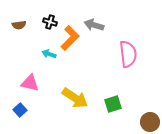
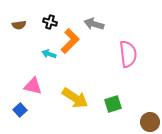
gray arrow: moved 1 px up
orange L-shape: moved 3 px down
pink triangle: moved 3 px right, 3 px down
